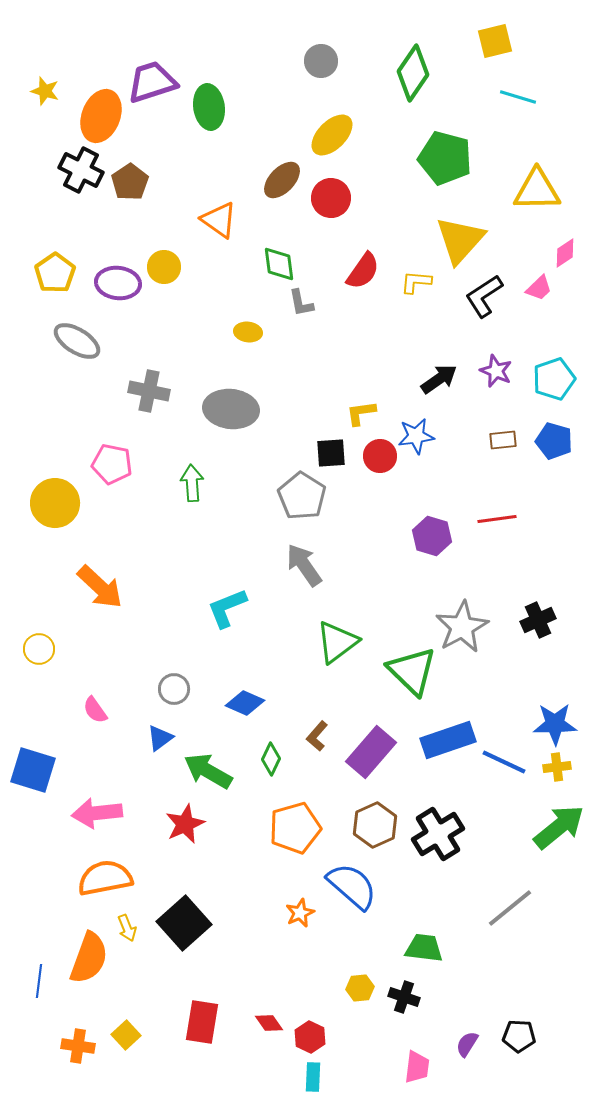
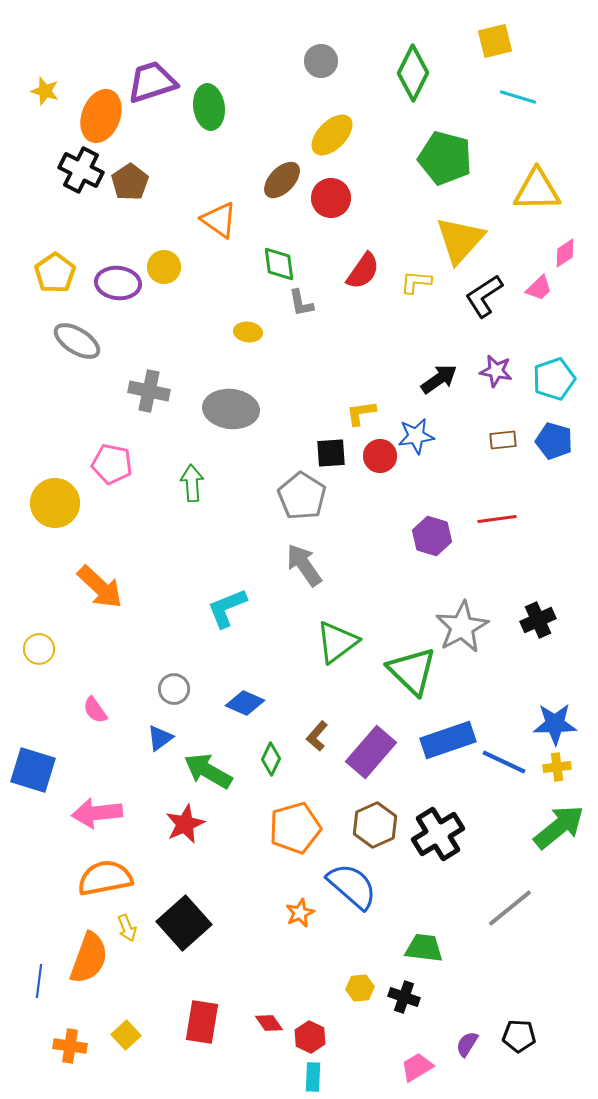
green diamond at (413, 73): rotated 8 degrees counterclockwise
purple star at (496, 371): rotated 12 degrees counterclockwise
orange cross at (78, 1046): moved 8 px left
pink trapezoid at (417, 1067): rotated 128 degrees counterclockwise
